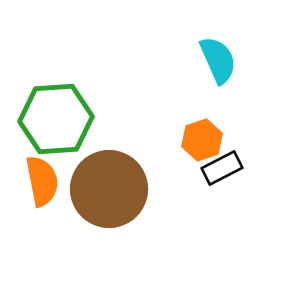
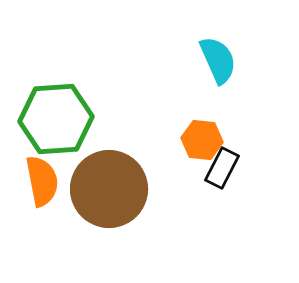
orange hexagon: rotated 24 degrees clockwise
black rectangle: rotated 36 degrees counterclockwise
